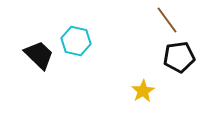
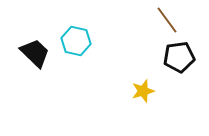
black trapezoid: moved 4 px left, 2 px up
yellow star: rotated 15 degrees clockwise
